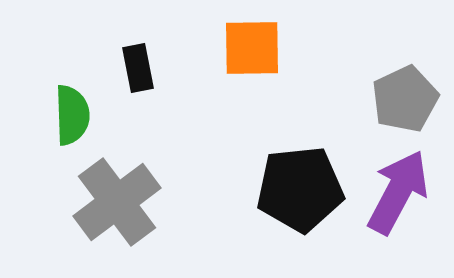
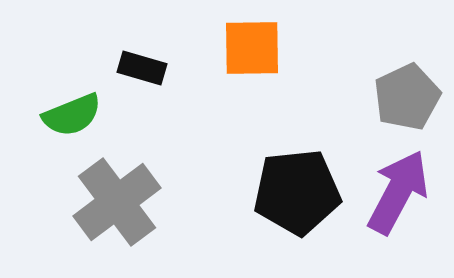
black rectangle: moved 4 px right; rotated 63 degrees counterclockwise
gray pentagon: moved 2 px right, 2 px up
green semicircle: rotated 70 degrees clockwise
black pentagon: moved 3 px left, 3 px down
